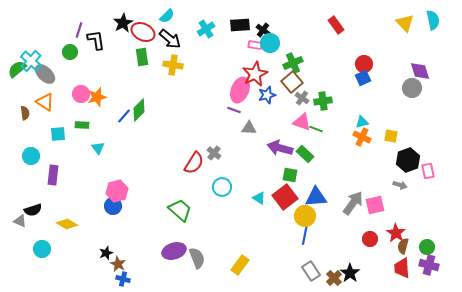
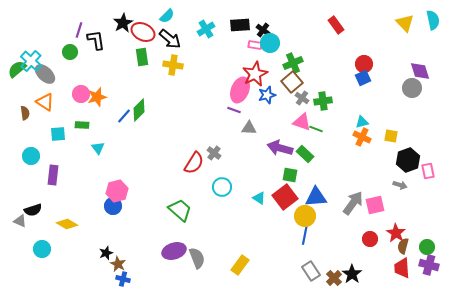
black star at (350, 273): moved 2 px right, 1 px down
